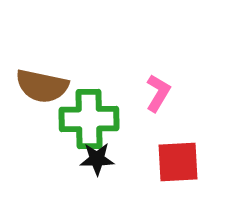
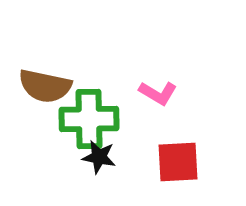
brown semicircle: moved 3 px right
pink L-shape: rotated 90 degrees clockwise
black star: moved 2 px right, 2 px up; rotated 12 degrees clockwise
